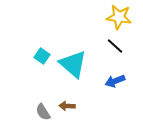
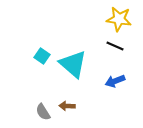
yellow star: moved 2 px down
black line: rotated 18 degrees counterclockwise
